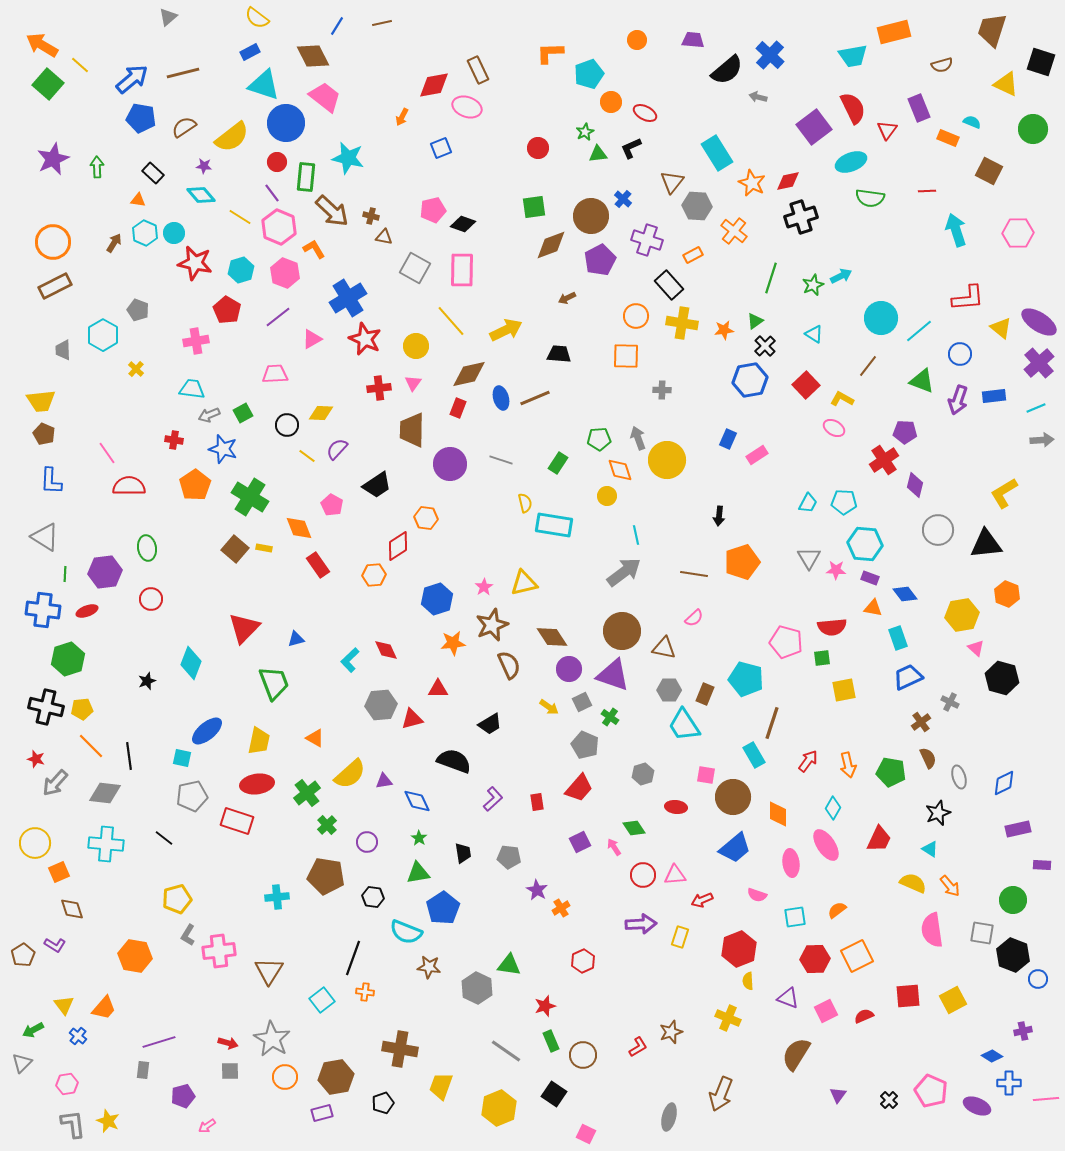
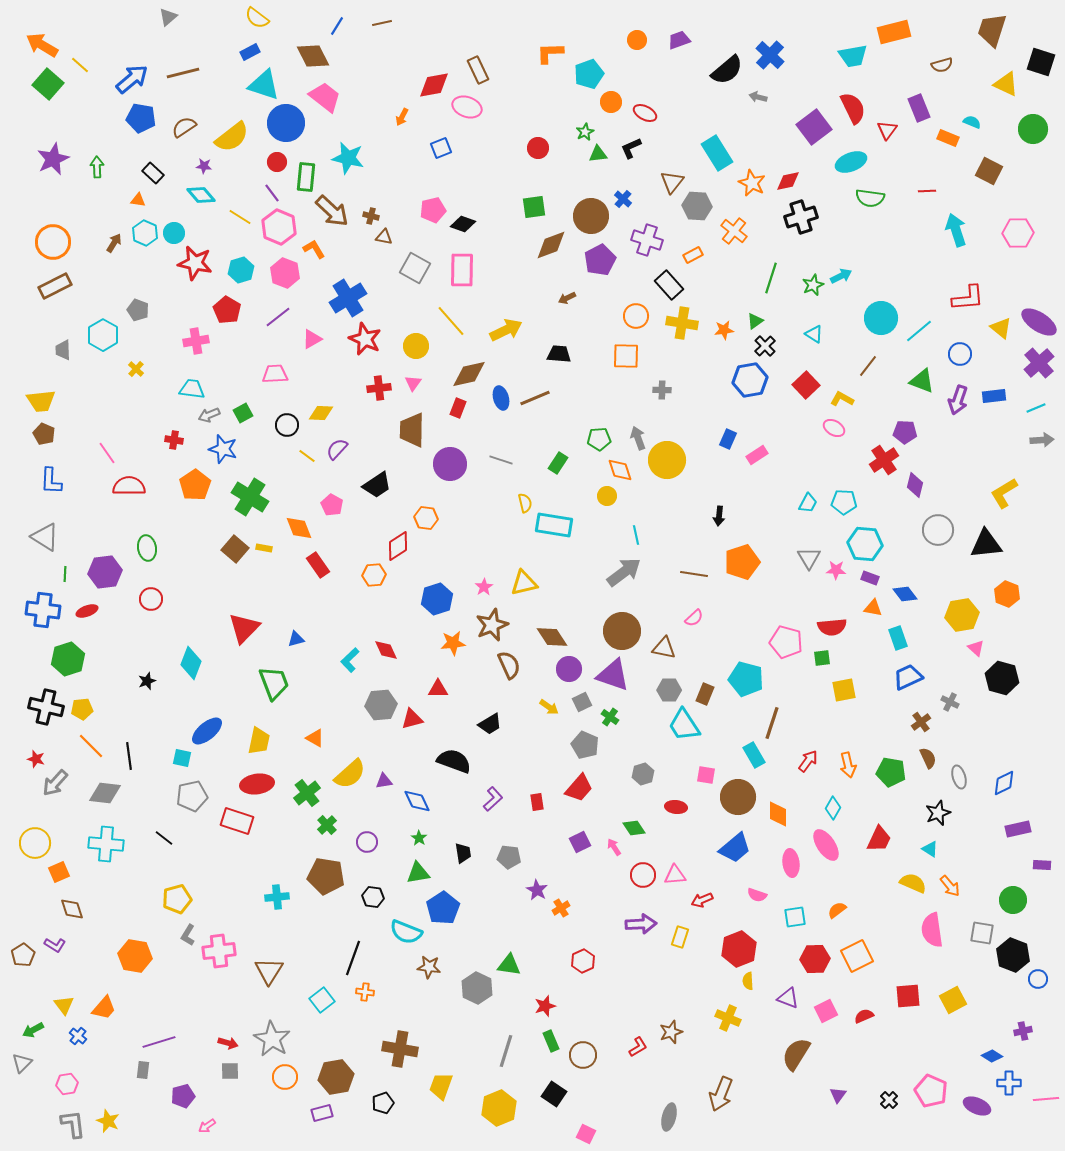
purple trapezoid at (693, 40): moved 14 px left; rotated 25 degrees counterclockwise
brown circle at (733, 797): moved 5 px right
gray line at (506, 1051): rotated 72 degrees clockwise
